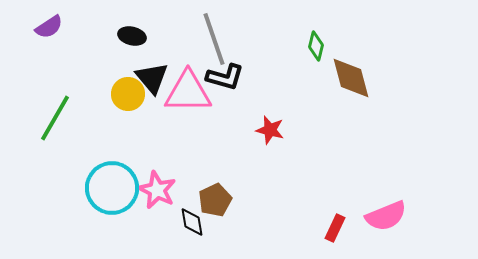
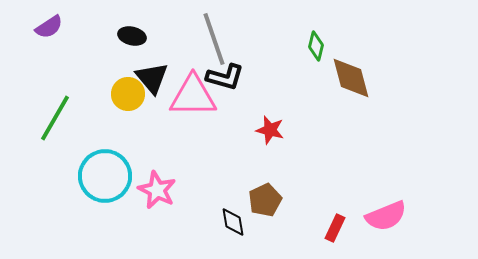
pink triangle: moved 5 px right, 4 px down
cyan circle: moved 7 px left, 12 px up
brown pentagon: moved 50 px right
black diamond: moved 41 px right
